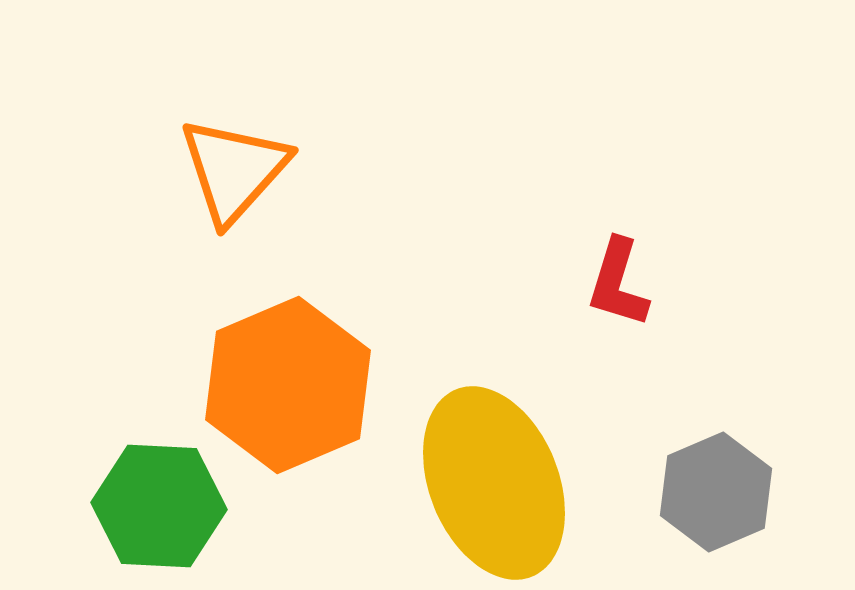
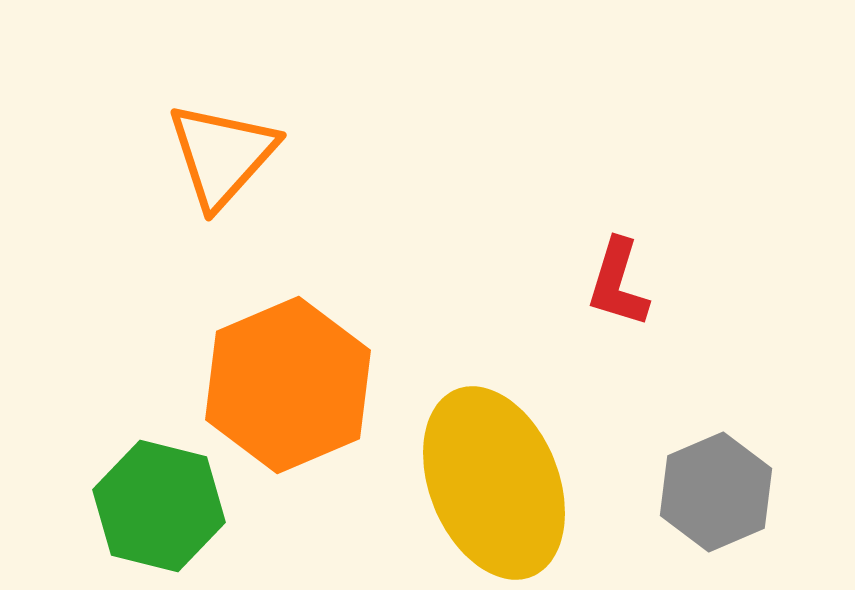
orange triangle: moved 12 px left, 15 px up
green hexagon: rotated 11 degrees clockwise
